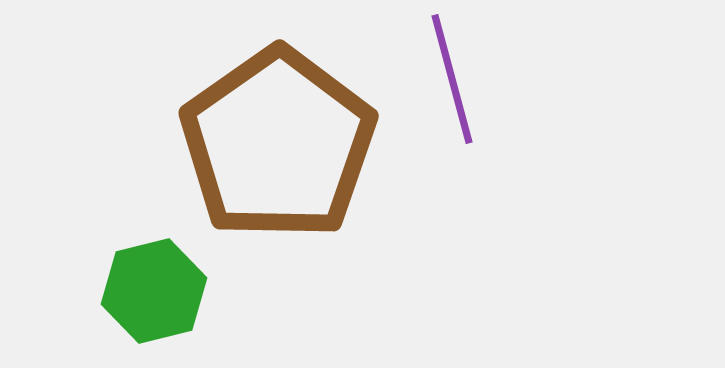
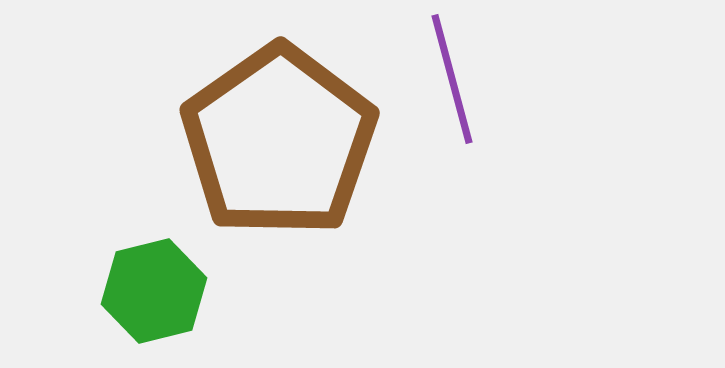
brown pentagon: moved 1 px right, 3 px up
